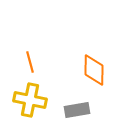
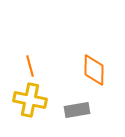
orange line: moved 4 px down
